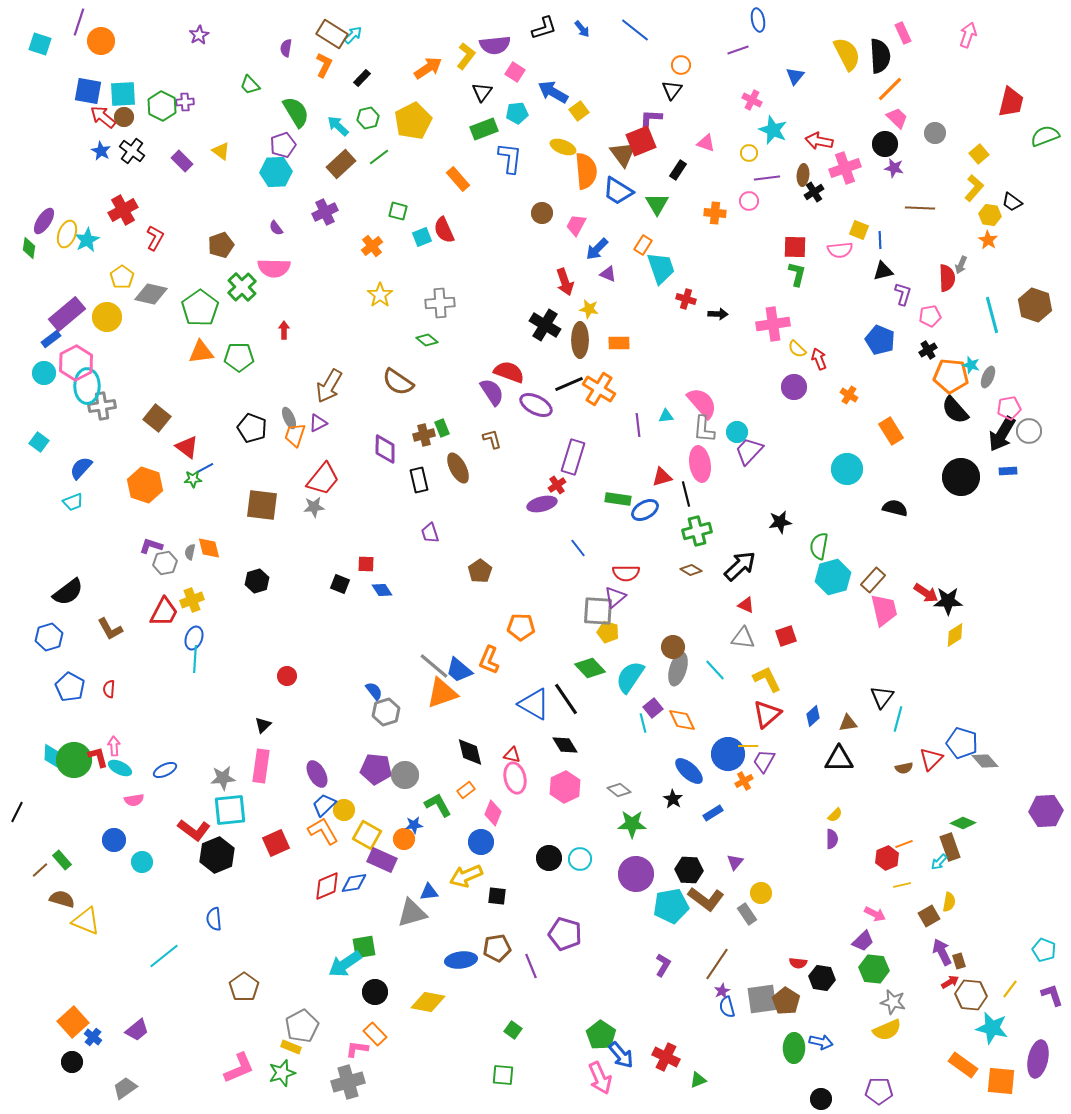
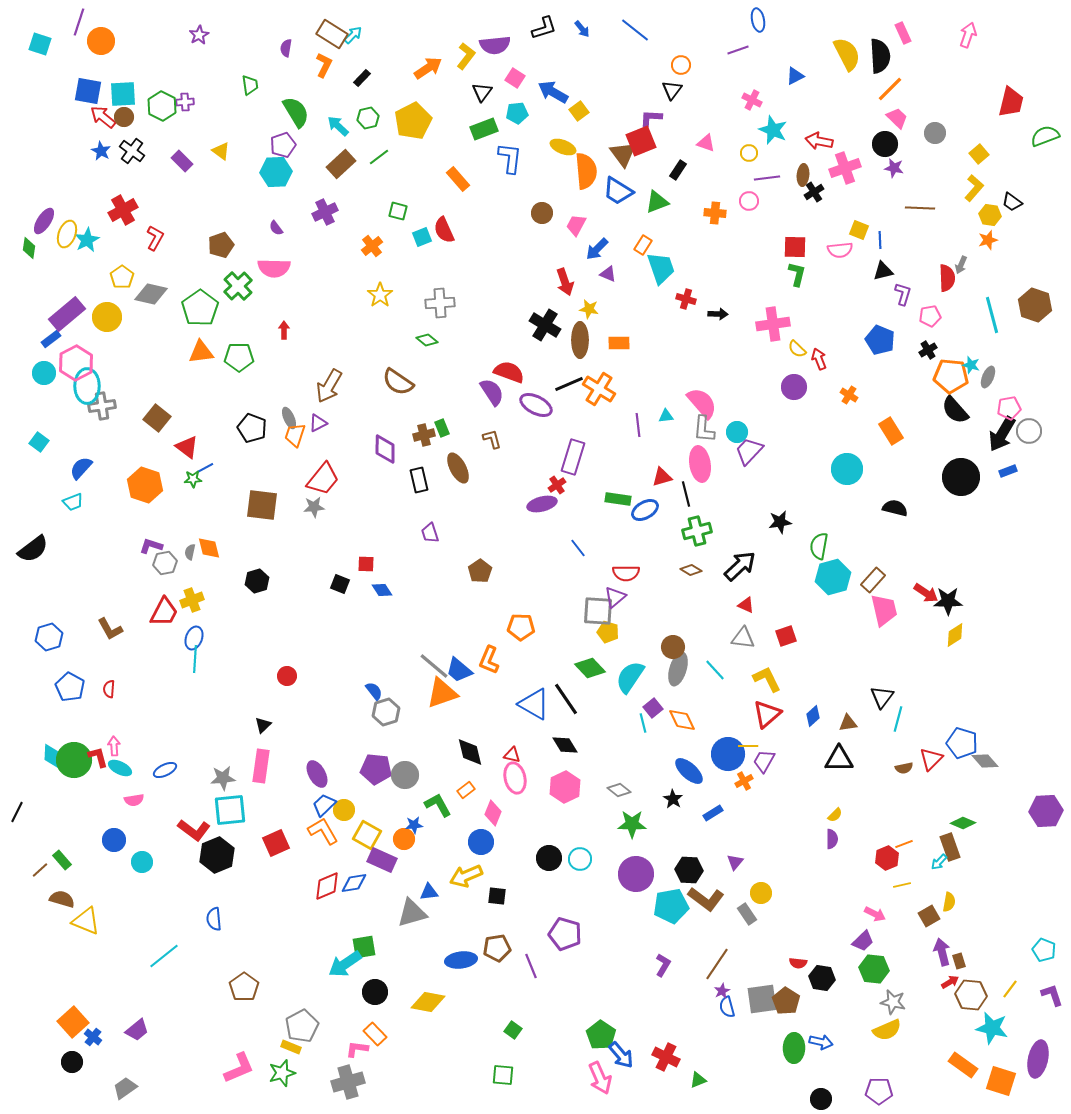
pink square at (515, 72): moved 6 px down
blue triangle at (795, 76): rotated 24 degrees clockwise
green trapezoid at (250, 85): rotated 145 degrees counterclockwise
green triangle at (657, 204): moved 2 px up; rotated 40 degrees clockwise
orange star at (988, 240): rotated 24 degrees clockwise
green cross at (242, 287): moved 4 px left, 1 px up
blue rectangle at (1008, 471): rotated 18 degrees counterclockwise
black semicircle at (68, 592): moved 35 px left, 43 px up
purple arrow at (942, 952): rotated 12 degrees clockwise
orange square at (1001, 1081): rotated 12 degrees clockwise
